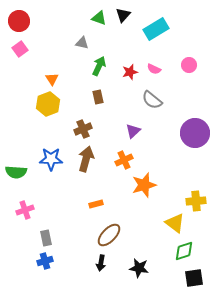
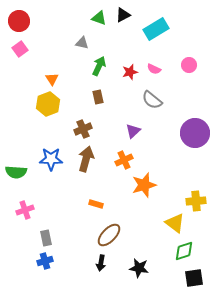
black triangle: rotated 21 degrees clockwise
orange rectangle: rotated 32 degrees clockwise
